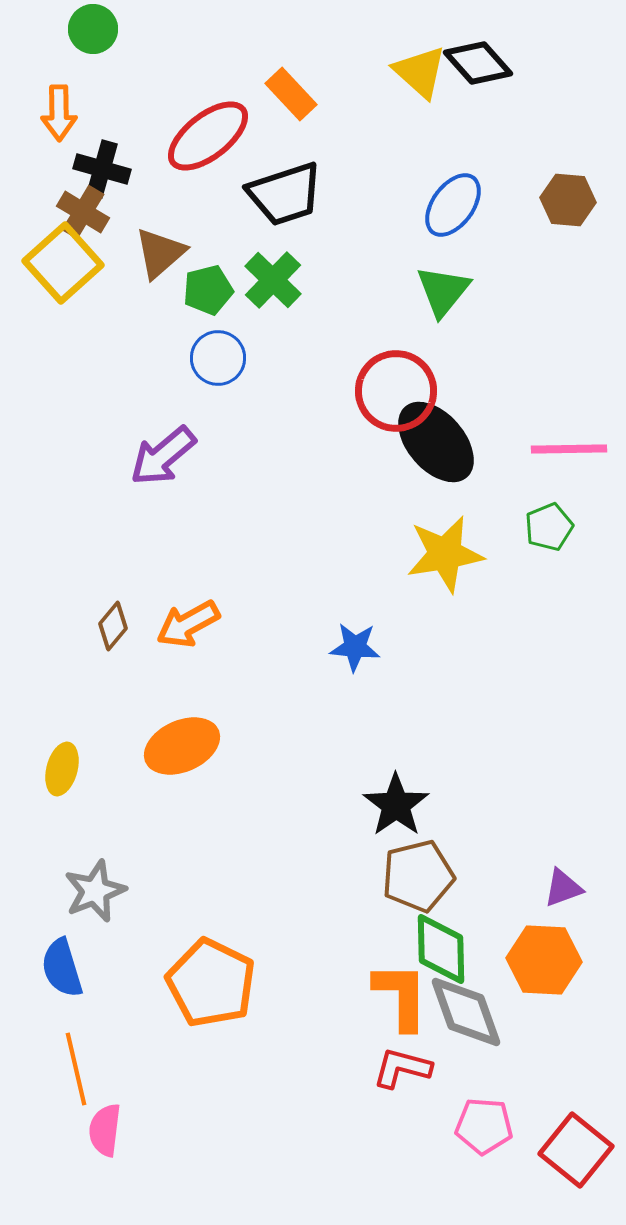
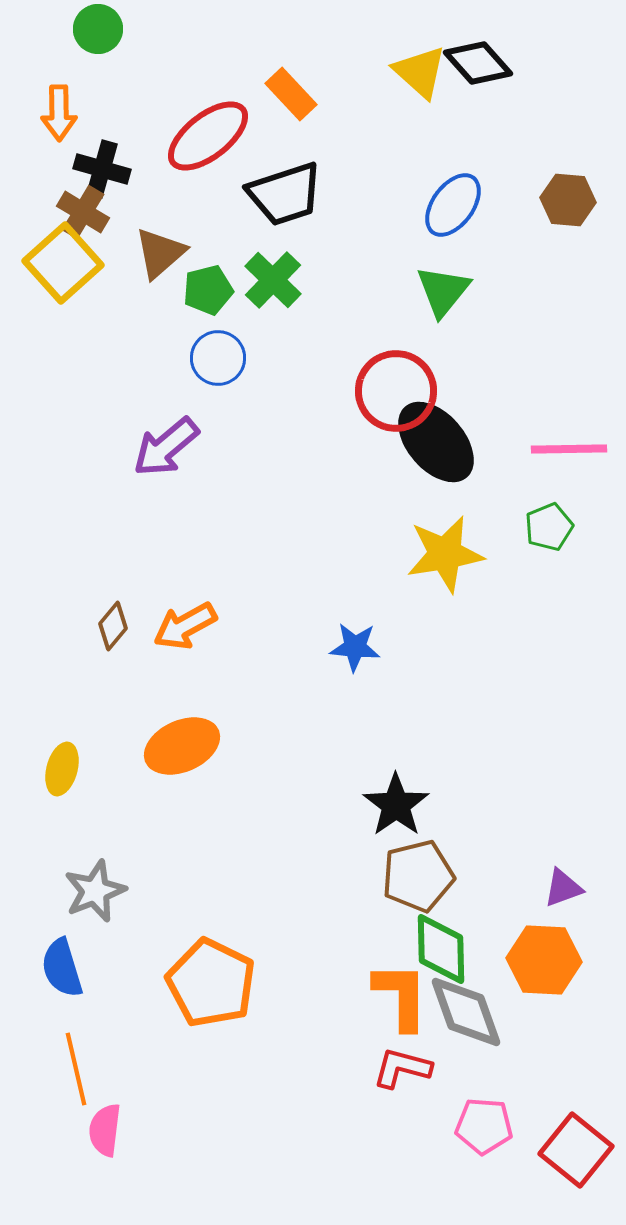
green circle at (93, 29): moved 5 px right
purple arrow at (163, 456): moved 3 px right, 9 px up
orange arrow at (188, 624): moved 3 px left, 2 px down
